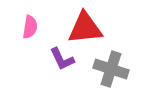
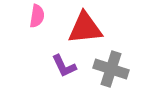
pink semicircle: moved 7 px right, 11 px up
purple L-shape: moved 2 px right, 7 px down
